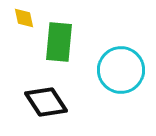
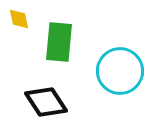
yellow diamond: moved 5 px left, 1 px down
cyan circle: moved 1 px left, 1 px down
